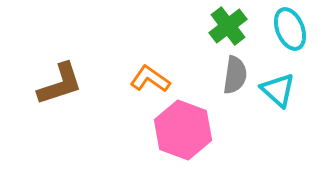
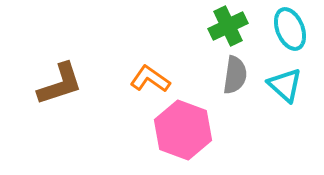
green cross: rotated 12 degrees clockwise
cyan triangle: moved 7 px right, 5 px up
